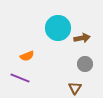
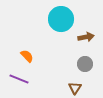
cyan circle: moved 3 px right, 9 px up
brown arrow: moved 4 px right, 1 px up
orange semicircle: rotated 112 degrees counterclockwise
purple line: moved 1 px left, 1 px down
